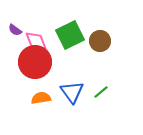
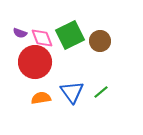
purple semicircle: moved 5 px right, 3 px down; rotated 16 degrees counterclockwise
pink diamond: moved 6 px right, 3 px up
